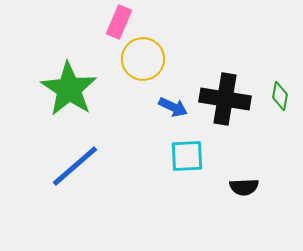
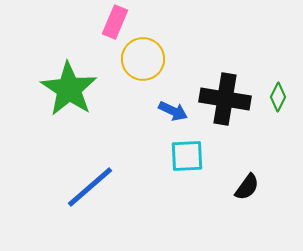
pink rectangle: moved 4 px left
green diamond: moved 2 px left, 1 px down; rotated 16 degrees clockwise
blue arrow: moved 4 px down
blue line: moved 15 px right, 21 px down
black semicircle: moved 3 px right; rotated 52 degrees counterclockwise
